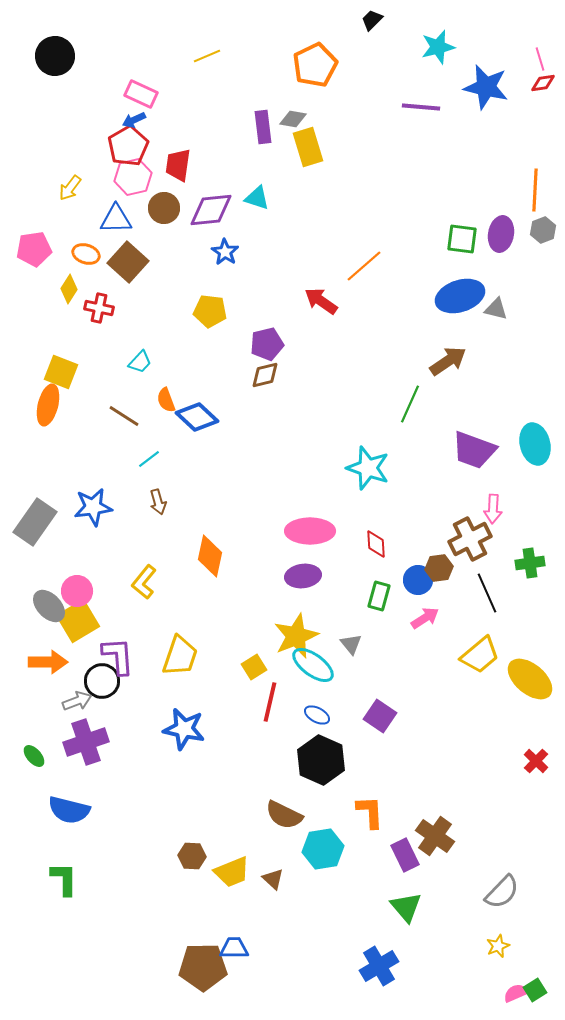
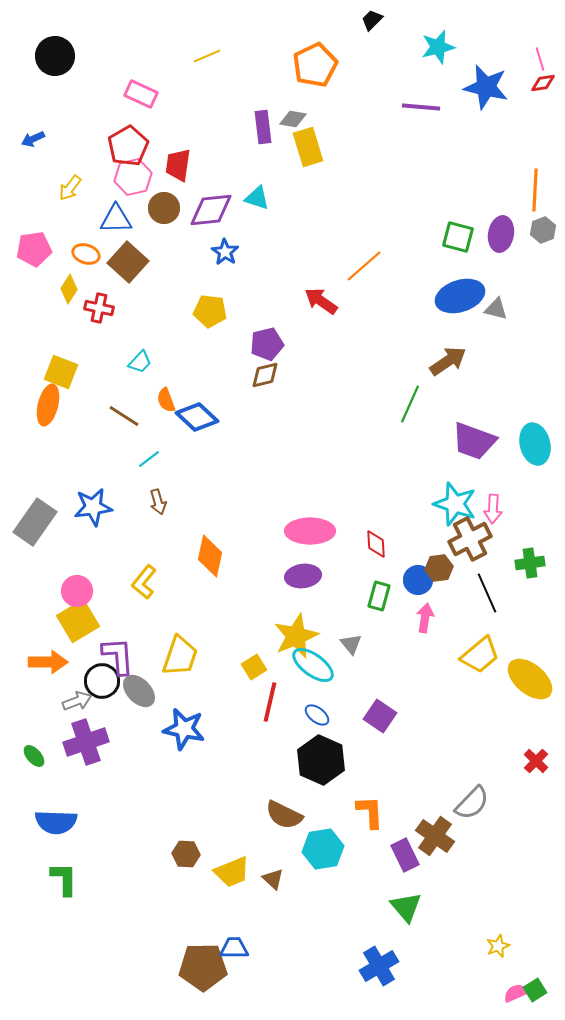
blue arrow at (134, 120): moved 101 px left, 19 px down
green square at (462, 239): moved 4 px left, 2 px up; rotated 8 degrees clockwise
purple trapezoid at (474, 450): moved 9 px up
cyan star at (368, 468): moved 87 px right, 36 px down
gray ellipse at (49, 606): moved 90 px right, 85 px down
pink arrow at (425, 618): rotated 48 degrees counterclockwise
blue ellipse at (317, 715): rotated 10 degrees clockwise
blue semicircle at (69, 810): moved 13 px left, 12 px down; rotated 12 degrees counterclockwise
brown hexagon at (192, 856): moved 6 px left, 2 px up
gray semicircle at (502, 892): moved 30 px left, 89 px up
